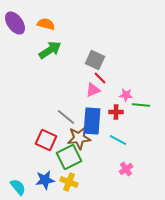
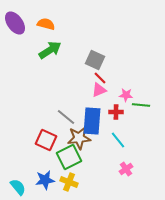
pink triangle: moved 6 px right
cyan line: rotated 24 degrees clockwise
